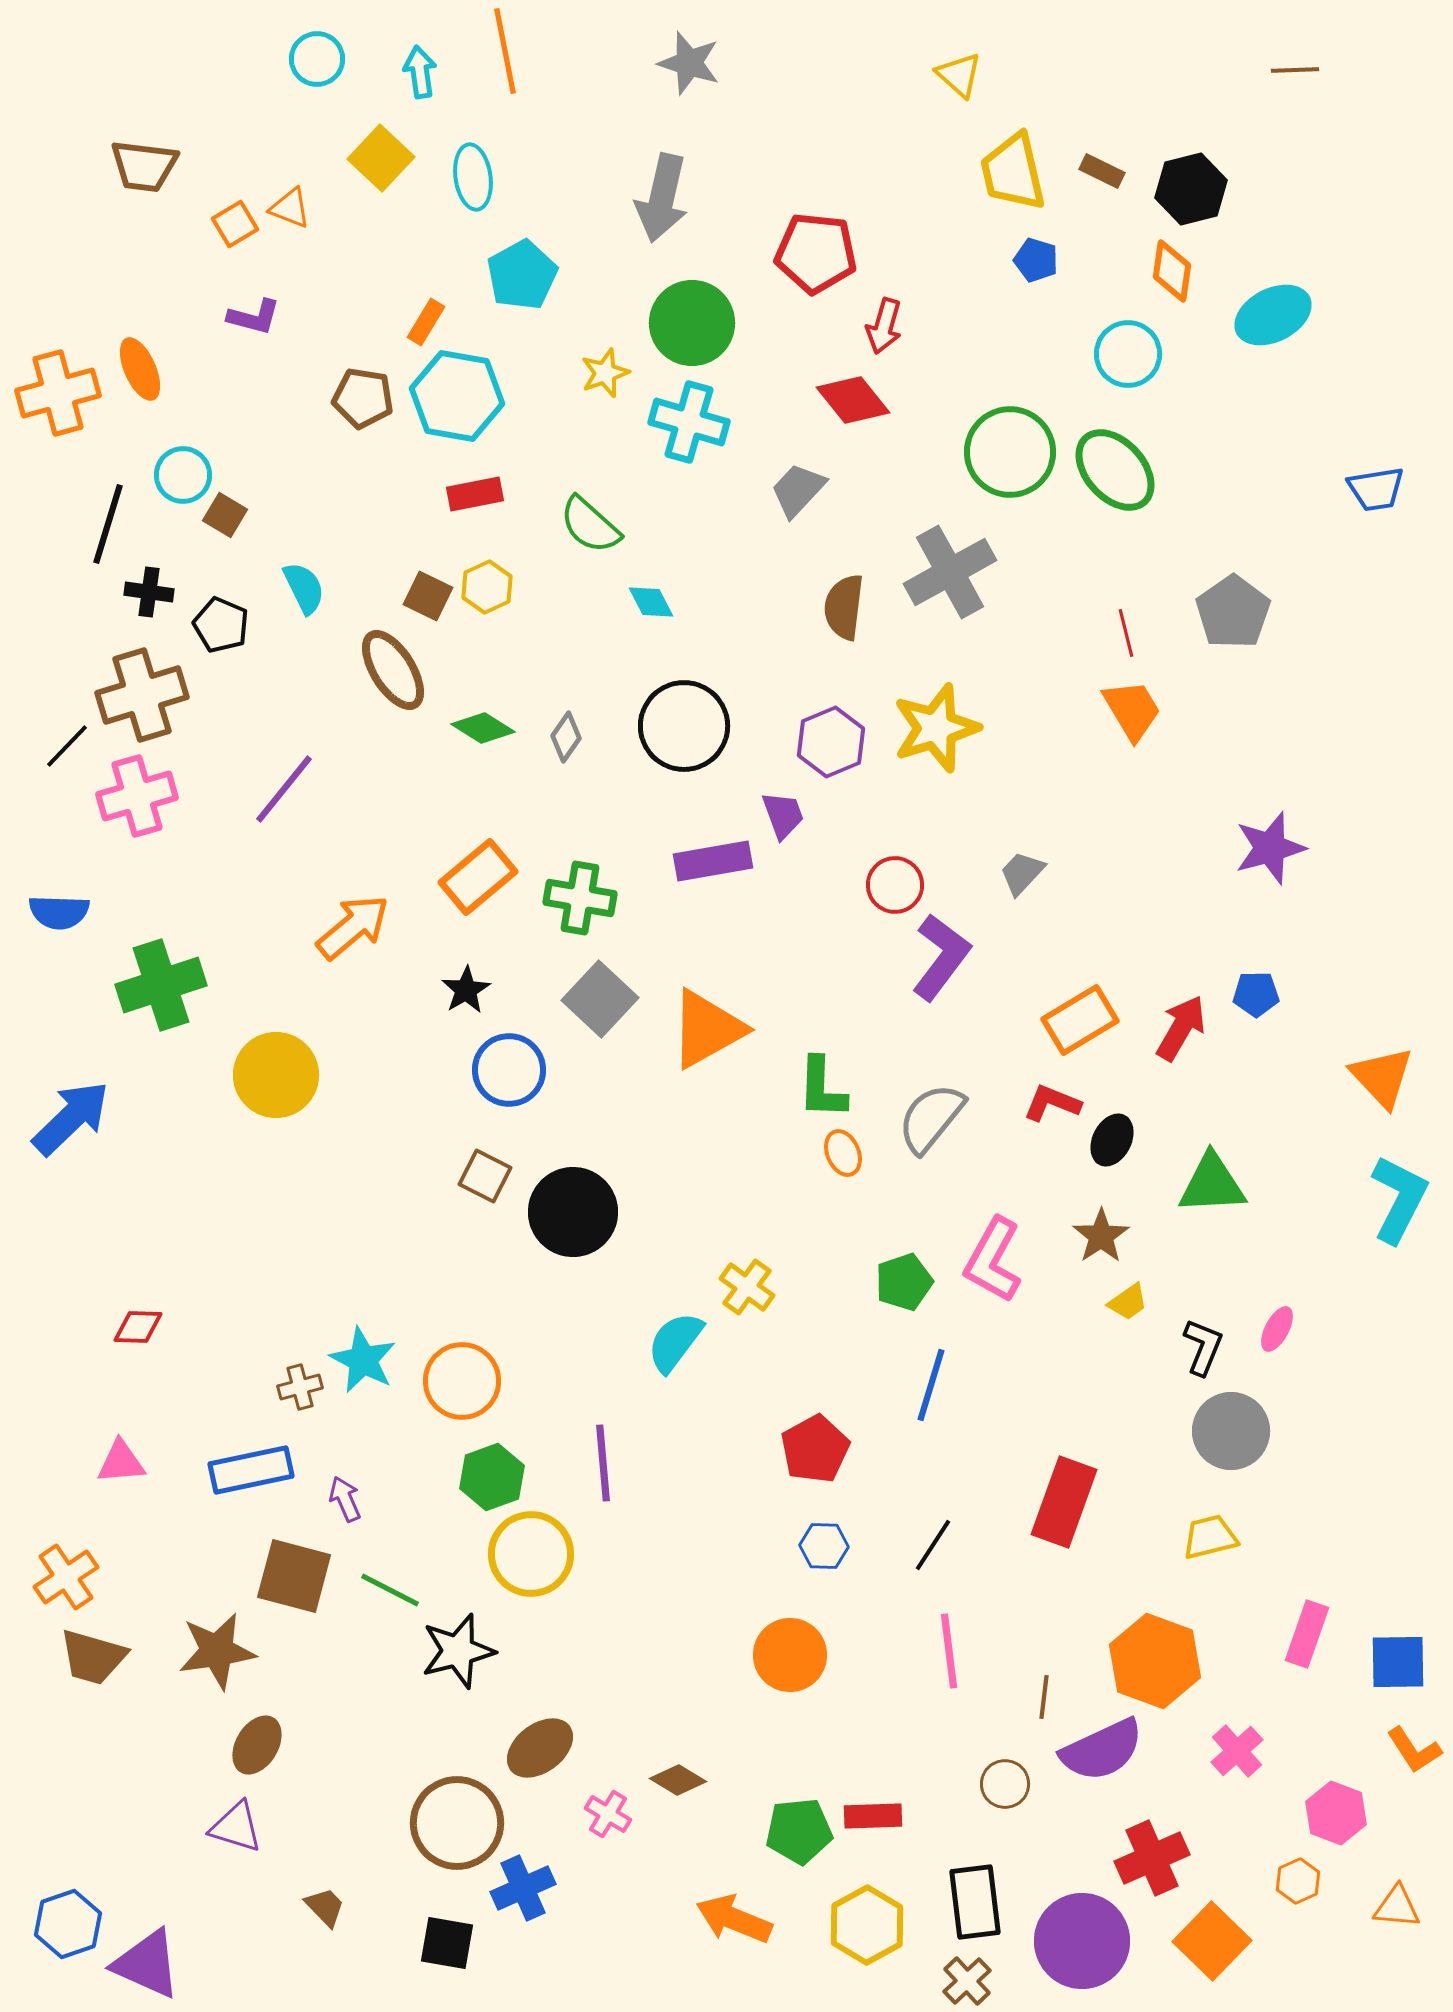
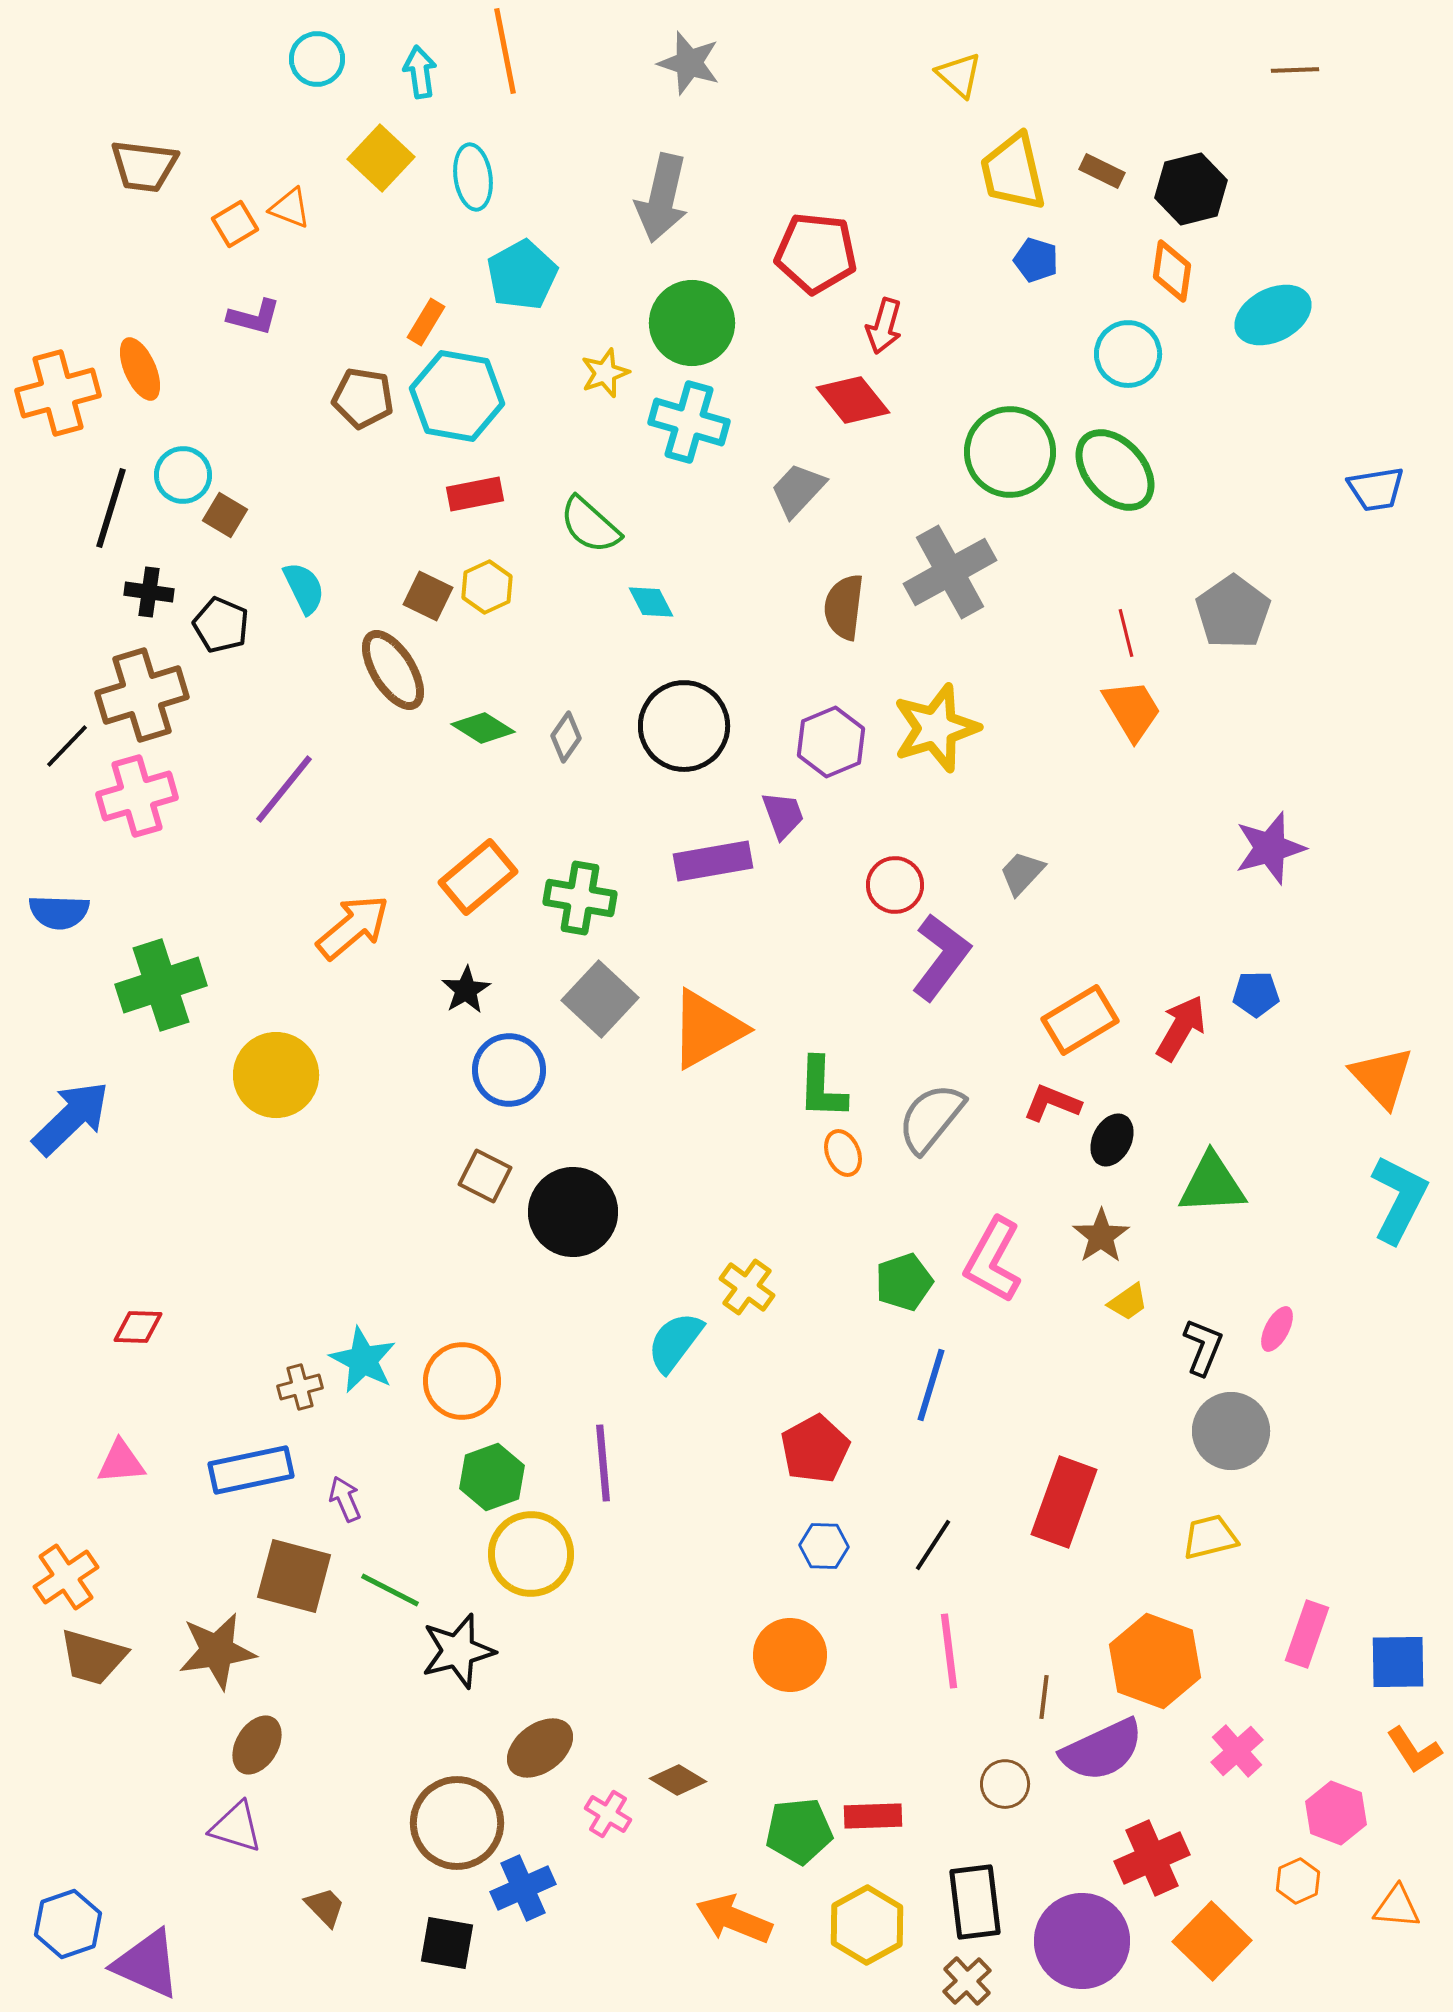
black line at (108, 524): moved 3 px right, 16 px up
